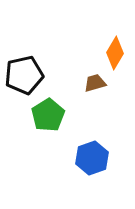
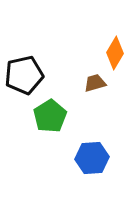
green pentagon: moved 2 px right, 1 px down
blue hexagon: rotated 16 degrees clockwise
